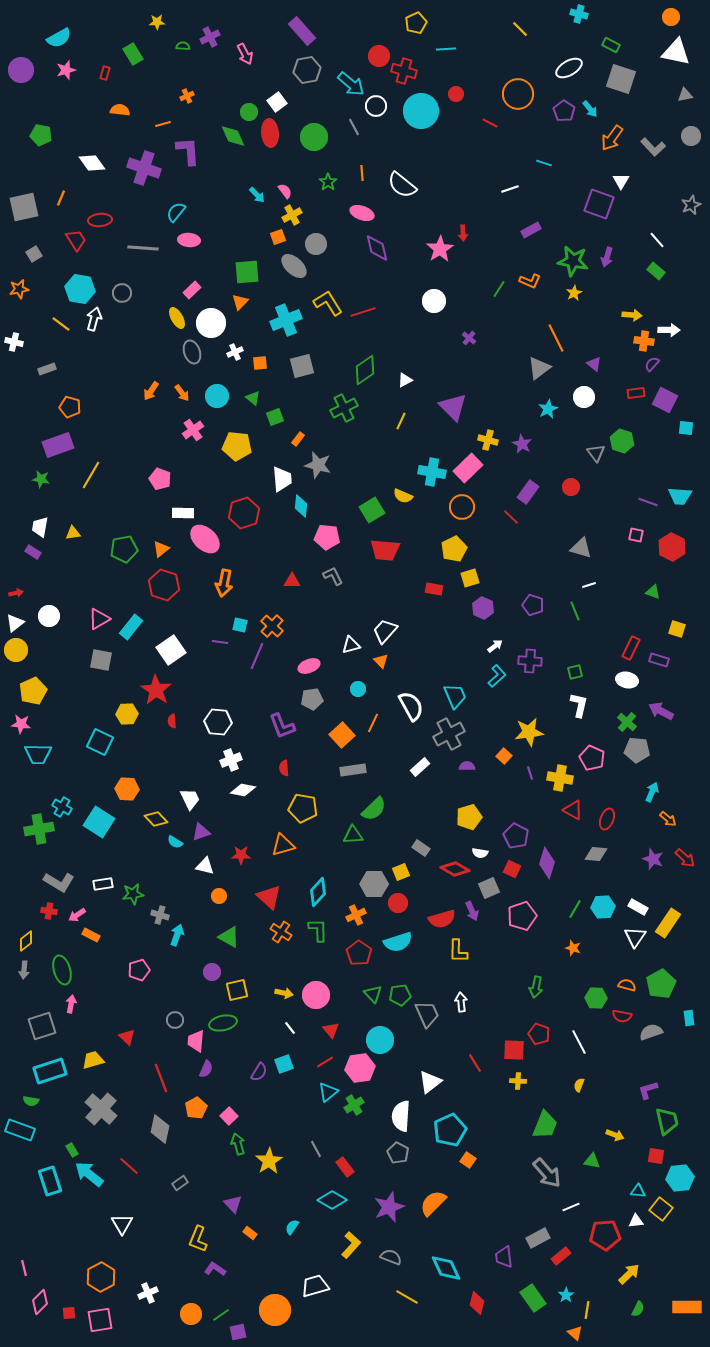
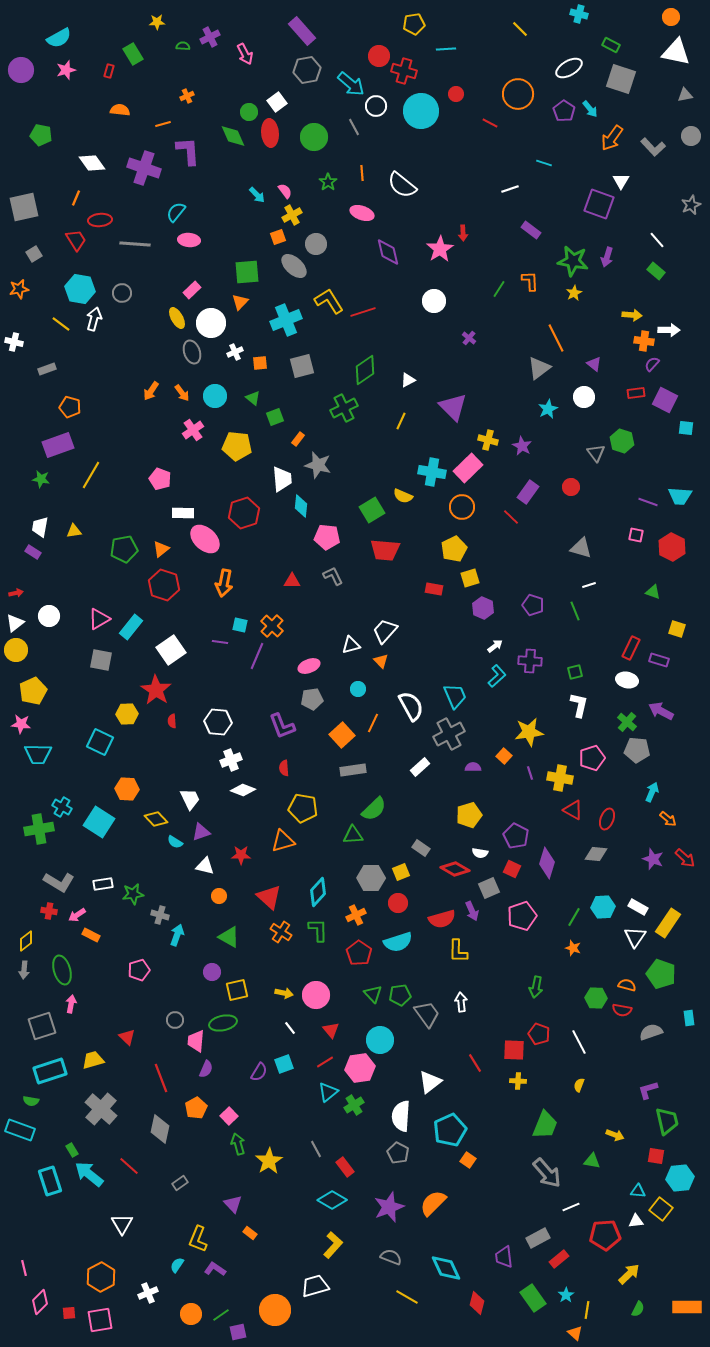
yellow pentagon at (416, 23): moved 2 px left, 1 px down; rotated 15 degrees clockwise
red rectangle at (105, 73): moved 4 px right, 2 px up
orange line at (61, 198): moved 15 px right
purple rectangle at (531, 230): rotated 66 degrees clockwise
gray line at (143, 248): moved 8 px left, 4 px up
purple diamond at (377, 248): moved 11 px right, 4 px down
orange L-shape at (530, 281): rotated 115 degrees counterclockwise
yellow L-shape at (328, 303): moved 1 px right, 2 px up
white triangle at (405, 380): moved 3 px right
cyan circle at (217, 396): moved 2 px left
purple star at (522, 444): moved 2 px down
yellow triangle at (73, 533): moved 1 px right, 2 px up
pink pentagon at (592, 758): rotated 30 degrees clockwise
purple semicircle at (467, 766): moved 6 px right, 1 px down
white diamond at (243, 790): rotated 10 degrees clockwise
yellow pentagon at (469, 817): moved 2 px up
orange triangle at (283, 845): moved 4 px up
gray hexagon at (374, 884): moved 3 px left, 6 px up
green line at (575, 909): moved 1 px left, 8 px down
green pentagon at (661, 984): moved 10 px up; rotated 24 degrees counterclockwise
gray trapezoid at (427, 1014): rotated 12 degrees counterclockwise
red semicircle at (622, 1016): moved 6 px up
cyan semicircle at (292, 1227): moved 115 px left, 38 px down
yellow L-shape at (351, 1245): moved 18 px left
red rectangle at (561, 1256): moved 2 px left, 3 px down
